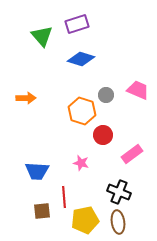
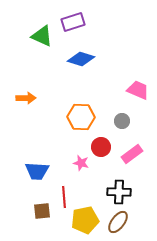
purple rectangle: moved 4 px left, 2 px up
green triangle: rotated 25 degrees counterclockwise
gray circle: moved 16 px right, 26 px down
orange hexagon: moved 1 px left, 6 px down; rotated 16 degrees counterclockwise
red circle: moved 2 px left, 12 px down
black cross: rotated 20 degrees counterclockwise
brown ellipse: rotated 45 degrees clockwise
